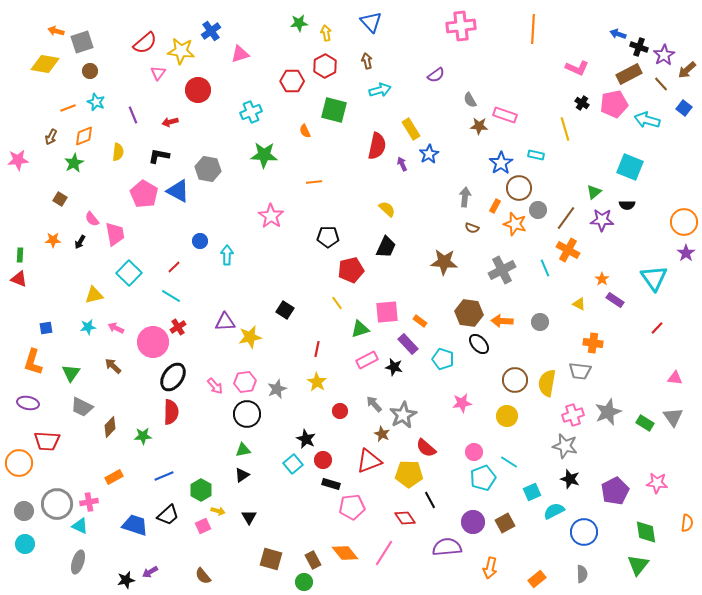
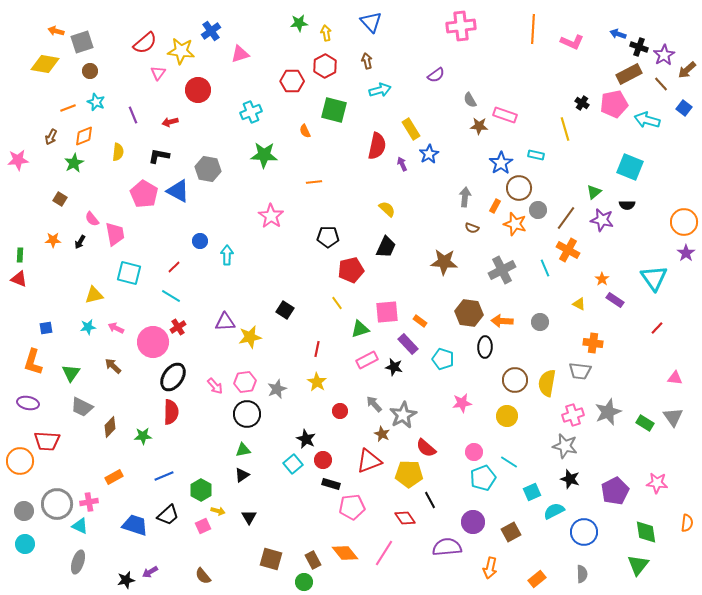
pink L-shape at (577, 68): moved 5 px left, 26 px up
purple star at (602, 220): rotated 10 degrees clockwise
cyan square at (129, 273): rotated 30 degrees counterclockwise
black ellipse at (479, 344): moved 6 px right, 3 px down; rotated 45 degrees clockwise
orange circle at (19, 463): moved 1 px right, 2 px up
brown square at (505, 523): moved 6 px right, 9 px down
